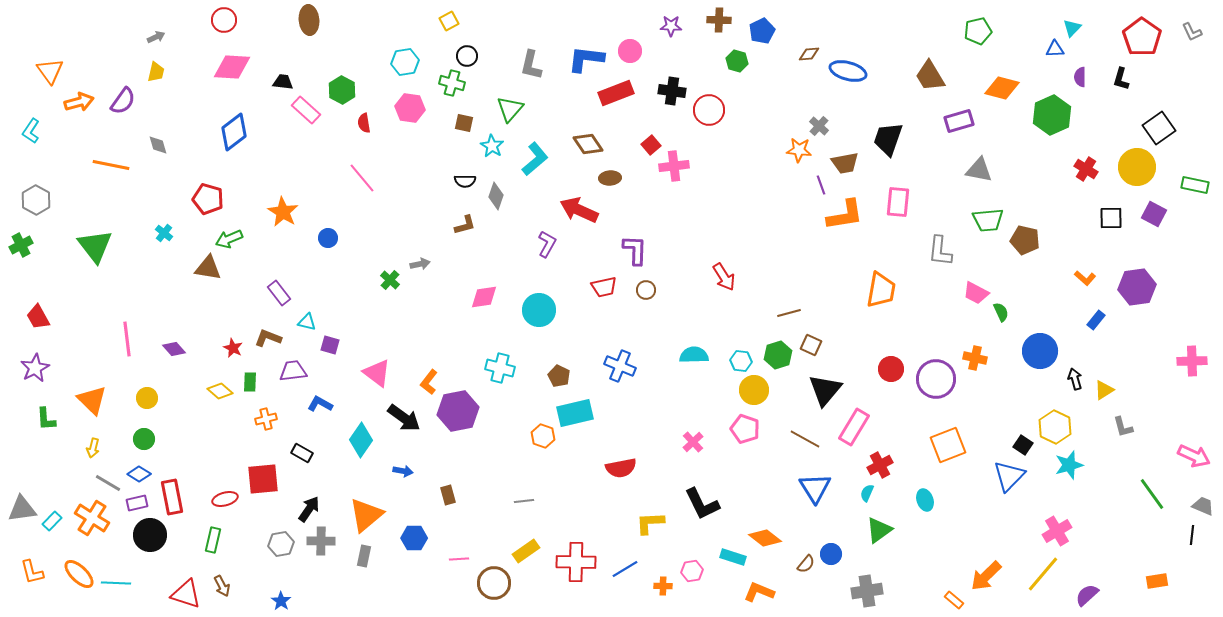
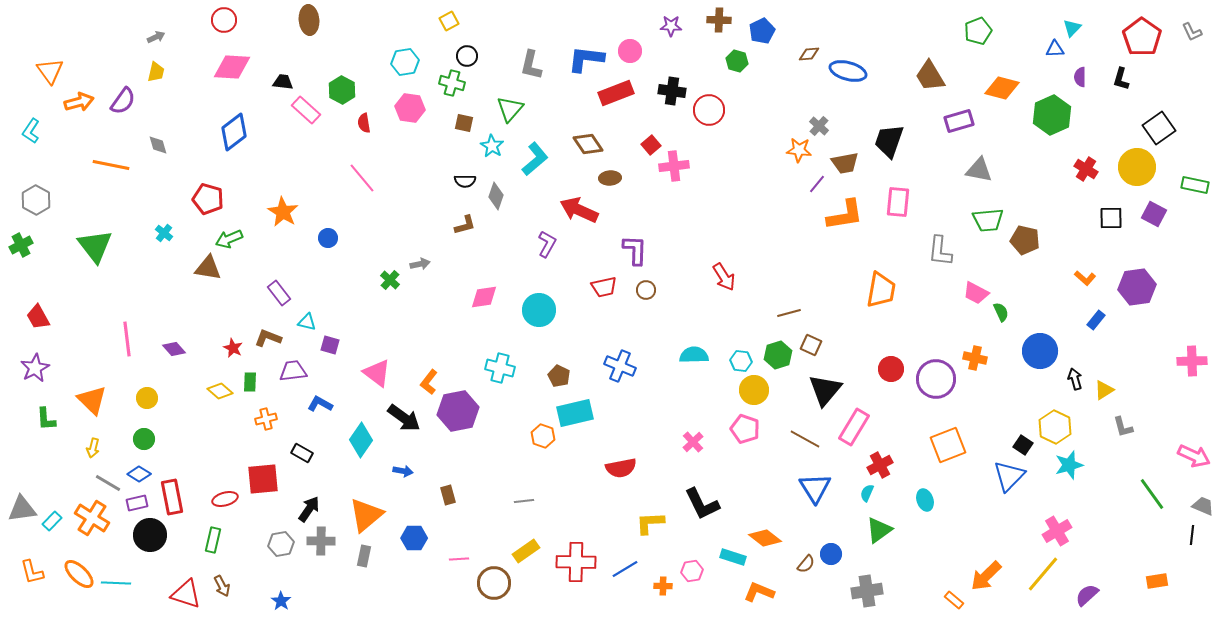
green pentagon at (978, 31): rotated 8 degrees counterclockwise
black trapezoid at (888, 139): moved 1 px right, 2 px down
purple line at (821, 185): moved 4 px left, 1 px up; rotated 60 degrees clockwise
